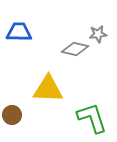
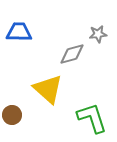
gray diamond: moved 3 px left, 5 px down; rotated 28 degrees counterclockwise
yellow triangle: rotated 40 degrees clockwise
